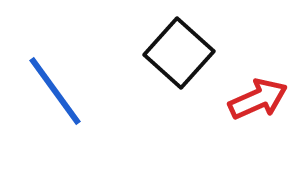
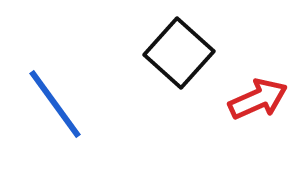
blue line: moved 13 px down
